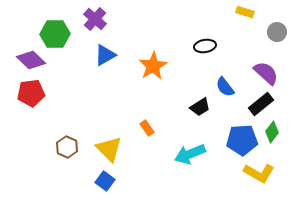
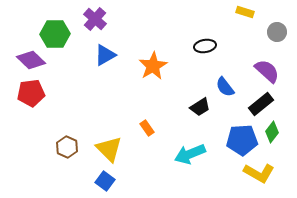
purple semicircle: moved 1 px right, 2 px up
